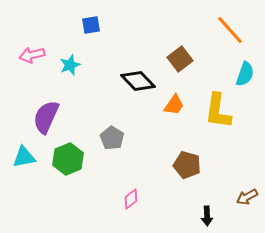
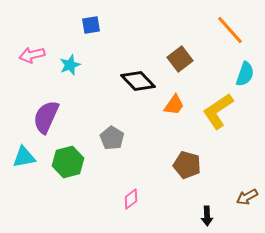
yellow L-shape: rotated 48 degrees clockwise
green hexagon: moved 3 px down; rotated 8 degrees clockwise
